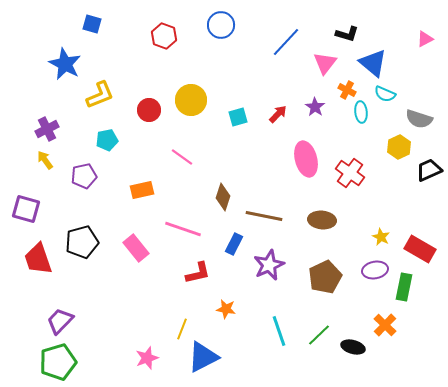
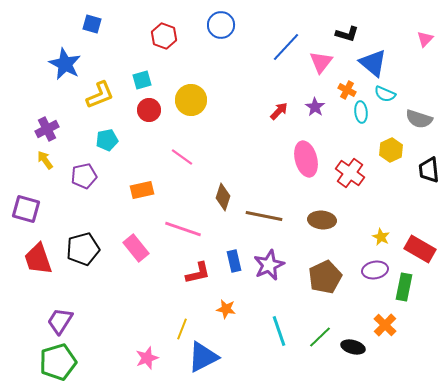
pink triangle at (425, 39): rotated 18 degrees counterclockwise
blue line at (286, 42): moved 5 px down
pink triangle at (325, 63): moved 4 px left, 1 px up
red arrow at (278, 114): moved 1 px right, 3 px up
cyan square at (238, 117): moved 96 px left, 37 px up
yellow hexagon at (399, 147): moved 8 px left, 3 px down
black trapezoid at (429, 170): rotated 72 degrees counterclockwise
black pentagon at (82, 242): moved 1 px right, 7 px down
blue rectangle at (234, 244): moved 17 px down; rotated 40 degrees counterclockwise
purple trapezoid at (60, 321): rotated 12 degrees counterclockwise
green line at (319, 335): moved 1 px right, 2 px down
